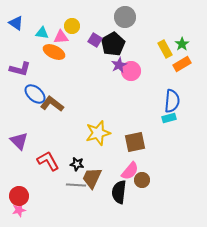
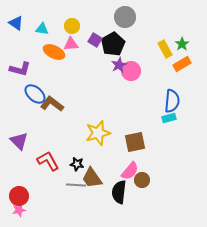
cyan triangle: moved 4 px up
pink triangle: moved 10 px right, 7 px down
brown trapezoid: rotated 60 degrees counterclockwise
